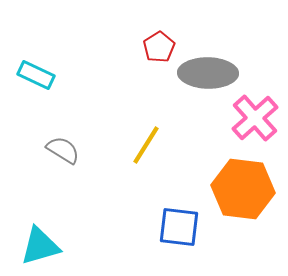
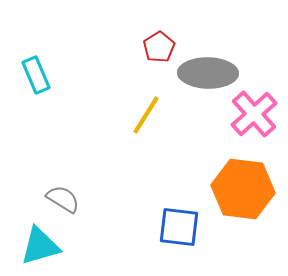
cyan rectangle: rotated 42 degrees clockwise
pink cross: moved 1 px left, 4 px up
yellow line: moved 30 px up
gray semicircle: moved 49 px down
